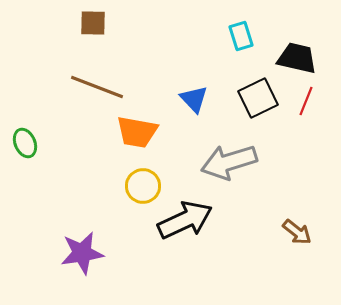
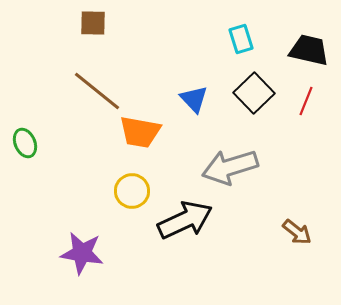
cyan rectangle: moved 3 px down
black trapezoid: moved 12 px right, 8 px up
brown line: moved 4 px down; rotated 18 degrees clockwise
black square: moved 4 px left, 5 px up; rotated 18 degrees counterclockwise
orange trapezoid: moved 3 px right
gray arrow: moved 1 px right, 5 px down
yellow circle: moved 11 px left, 5 px down
purple star: rotated 18 degrees clockwise
